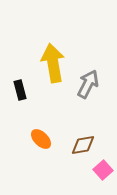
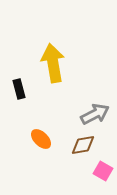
gray arrow: moved 7 px right, 30 px down; rotated 36 degrees clockwise
black rectangle: moved 1 px left, 1 px up
pink square: moved 1 px down; rotated 18 degrees counterclockwise
